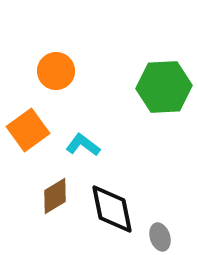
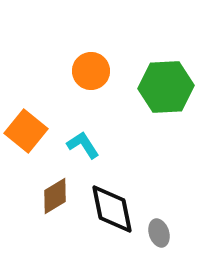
orange circle: moved 35 px right
green hexagon: moved 2 px right
orange square: moved 2 px left, 1 px down; rotated 15 degrees counterclockwise
cyan L-shape: rotated 20 degrees clockwise
gray ellipse: moved 1 px left, 4 px up
